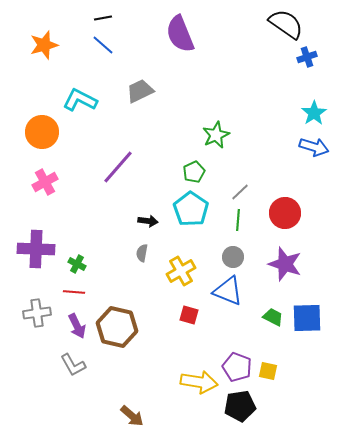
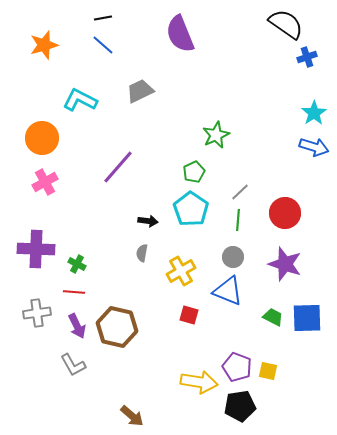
orange circle: moved 6 px down
